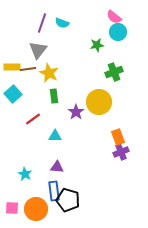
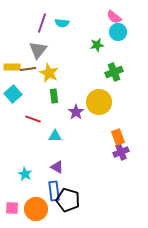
cyan semicircle: rotated 16 degrees counterclockwise
red line: rotated 56 degrees clockwise
purple triangle: rotated 24 degrees clockwise
